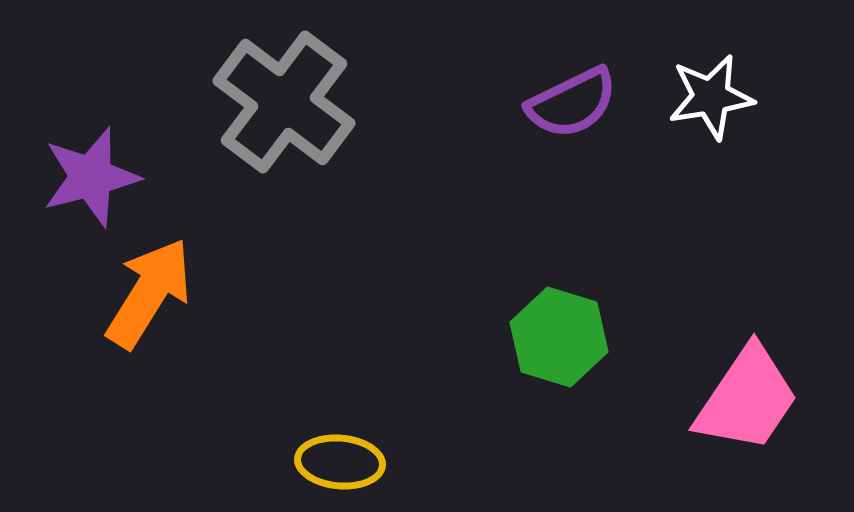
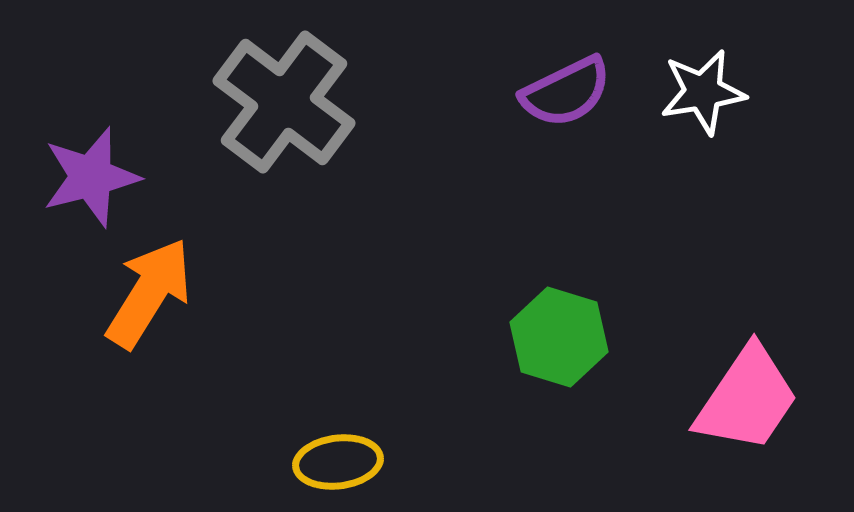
white star: moved 8 px left, 5 px up
purple semicircle: moved 6 px left, 11 px up
yellow ellipse: moved 2 px left; rotated 12 degrees counterclockwise
